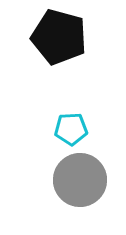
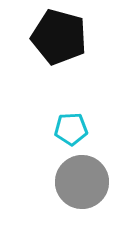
gray circle: moved 2 px right, 2 px down
